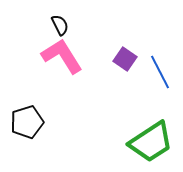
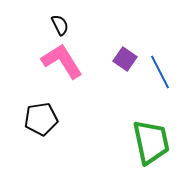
pink L-shape: moved 5 px down
black pentagon: moved 14 px right, 3 px up; rotated 8 degrees clockwise
green trapezoid: rotated 69 degrees counterclockwise
